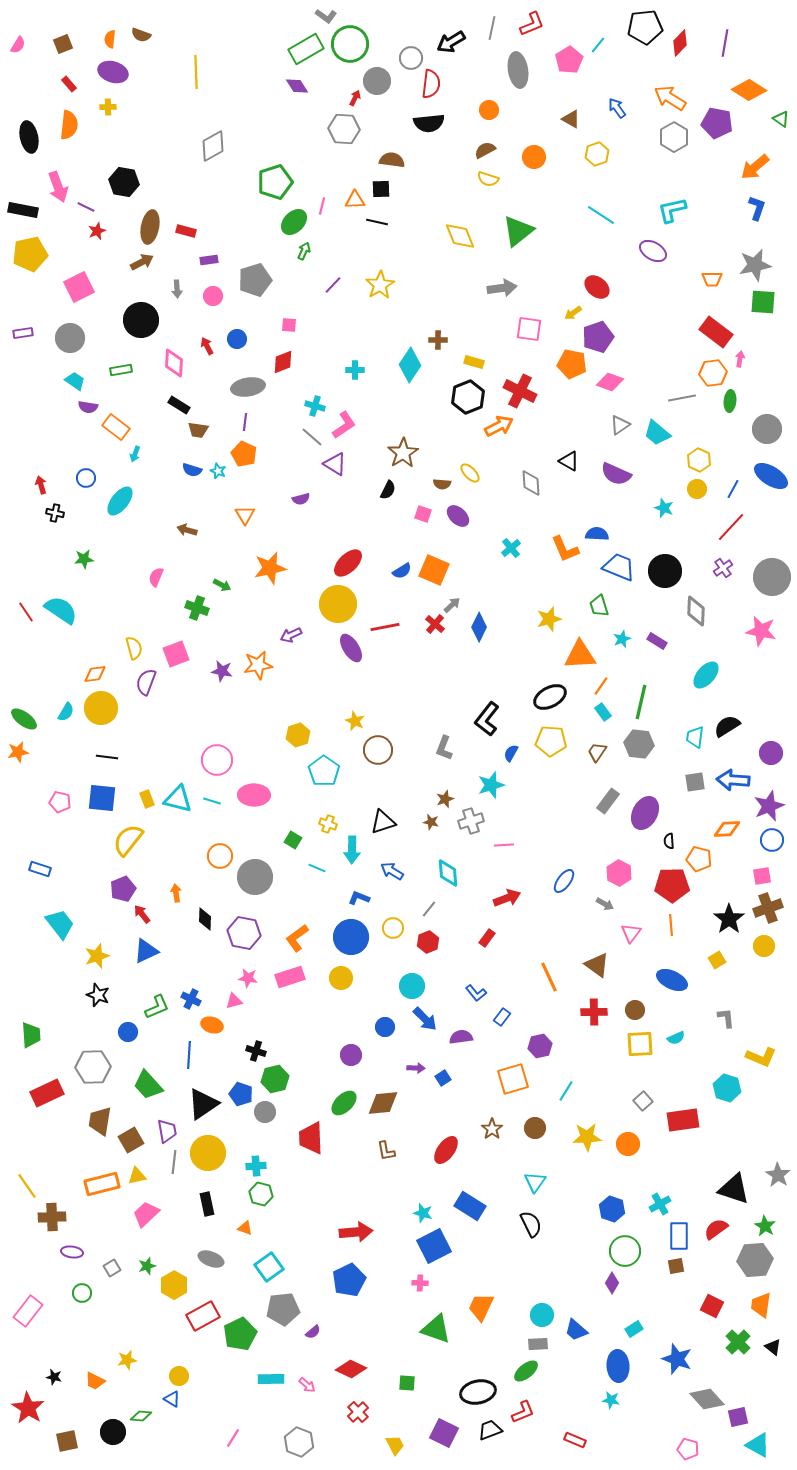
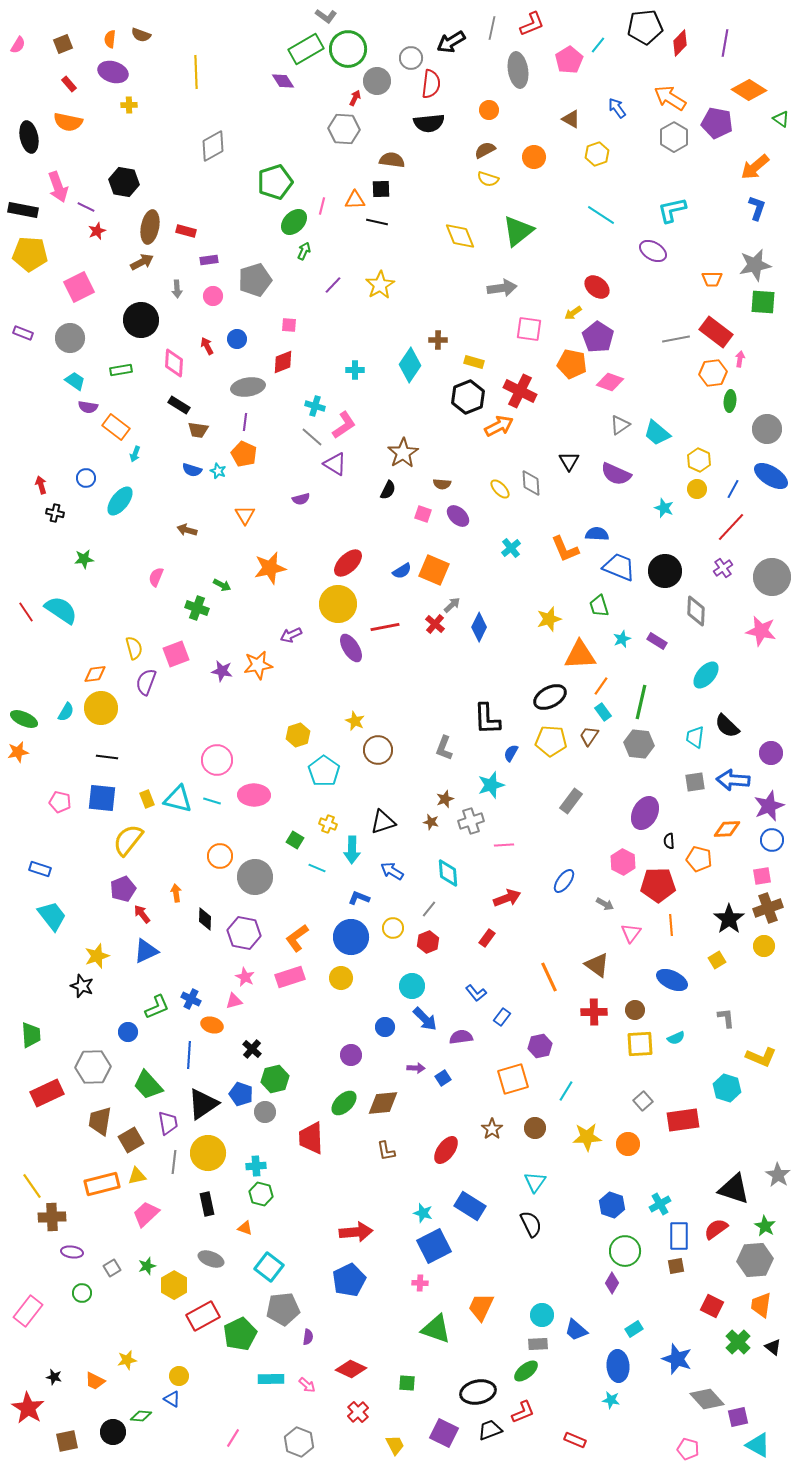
green circle at (350, 44): moved 2 px left, 5 px down
purple diamond at (297, 86): moved 14 px left, 5 px up
yellow cross at (108, 107): moved 21 px right, 2 px up
orange semicircle at (69, 125): moved 1 px left, 3 px up; rotated 96 degrees clockwise
yellow pentagon at (30, 254): rotated 16 degrees clockwise
purple rectangle at (23, 333): rotated 30 degrees clockwise
purple pentagon at (598, 337): rotated 20 degrees counterclockwise
gray line at (682, 398): moved 6 px left, 59 px up
black triangle at (569, 461): rotated 30 degrees clockwise
yellow ellipse at (470, 473): moved 30 px right, 16 px down
green ellipse at (24, 719): rotated 12 degrees counterclockwise
black L-shape at (487, 719): rotated 40 degrees counterclockwise
black semicircle at (727, 726): rotated 104 degrees counterclockwise
brown trapezoid at (597, 752): moved 8 px left, 16 px up
gray rectangle at (608, 801): moved 37 px left
green square at (293, 840): moved 2 px right
pink hexagon at (619, 873): moved 4 px right, 11 px up
red pentagon at (672, 885): moved 14 px left
cyan trapezoid at (60, 924): moved 8 px left, 8 px up
pink star at (248, 978): moved 3 px left, 1 px up; rotated 18 degrees clockwise
black star at (98, 995): moved 16 px left, 9 px up
black cross at (256, 1051): moved 4 px left, 2 px up; rotated 24 degrees clockwise
purple trapezoid at (167, 1131): moved 1 px right, 8 px up
yellow line at (27, 1186): moved 5 px right
blue hexagon at (612, 1209): moved 4 px up
cyan square at (269, 1267): rotated 16 degrees counterclockwise
purple semicircle at (313, 1332): moved 5 px left, 5 px down; rotated 42 degrees counterclockwise
